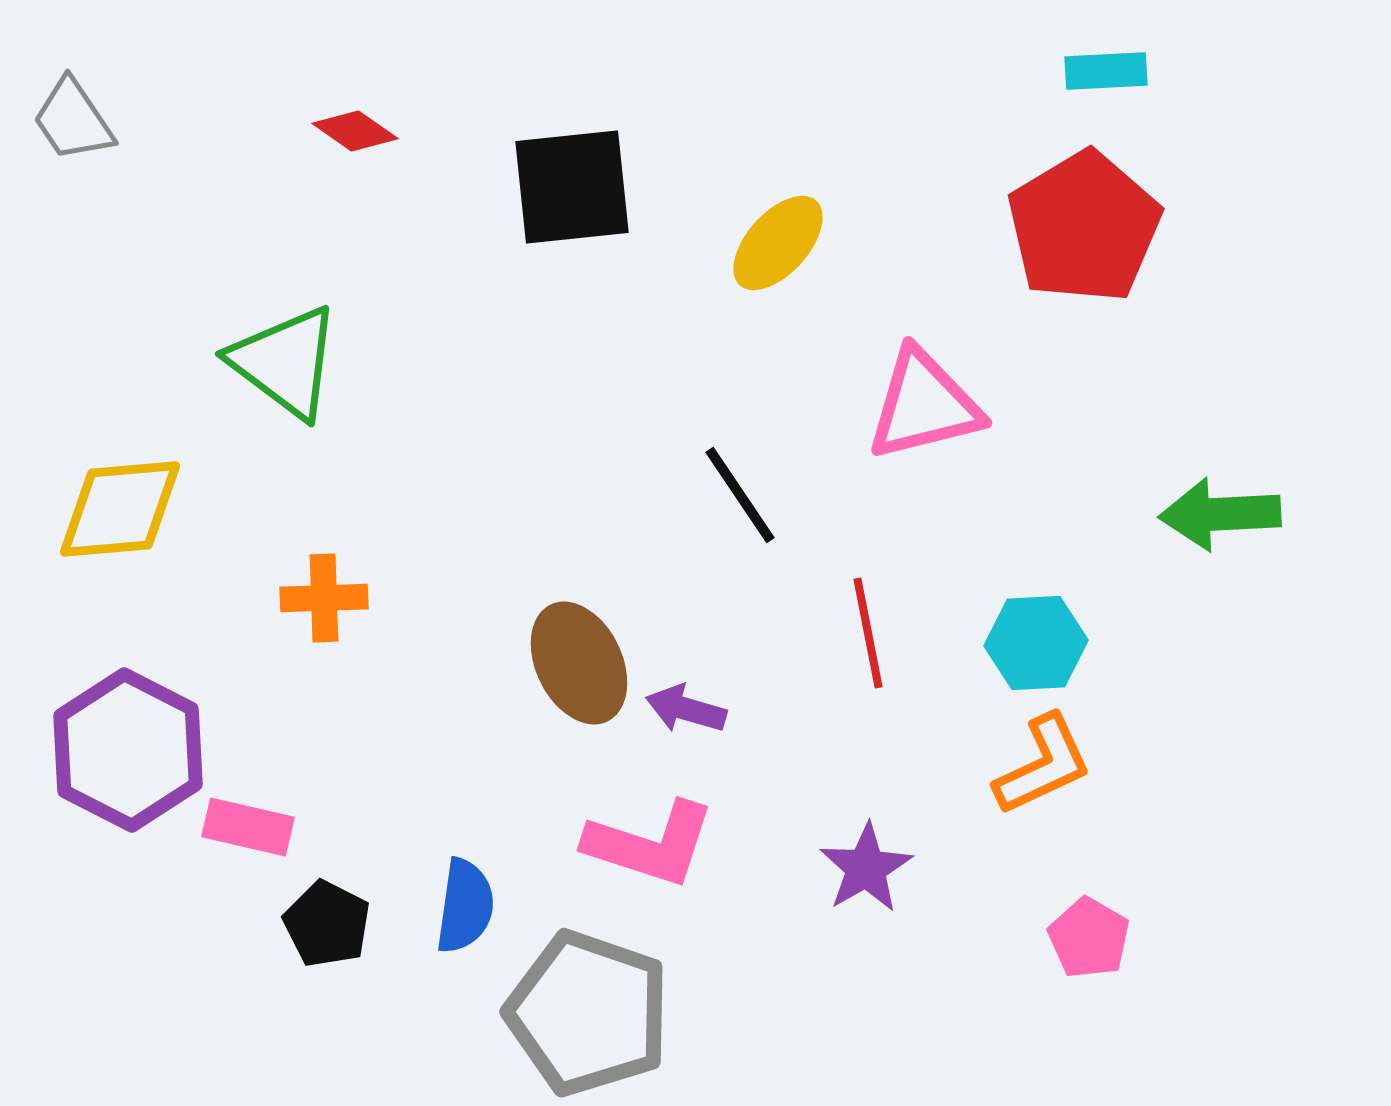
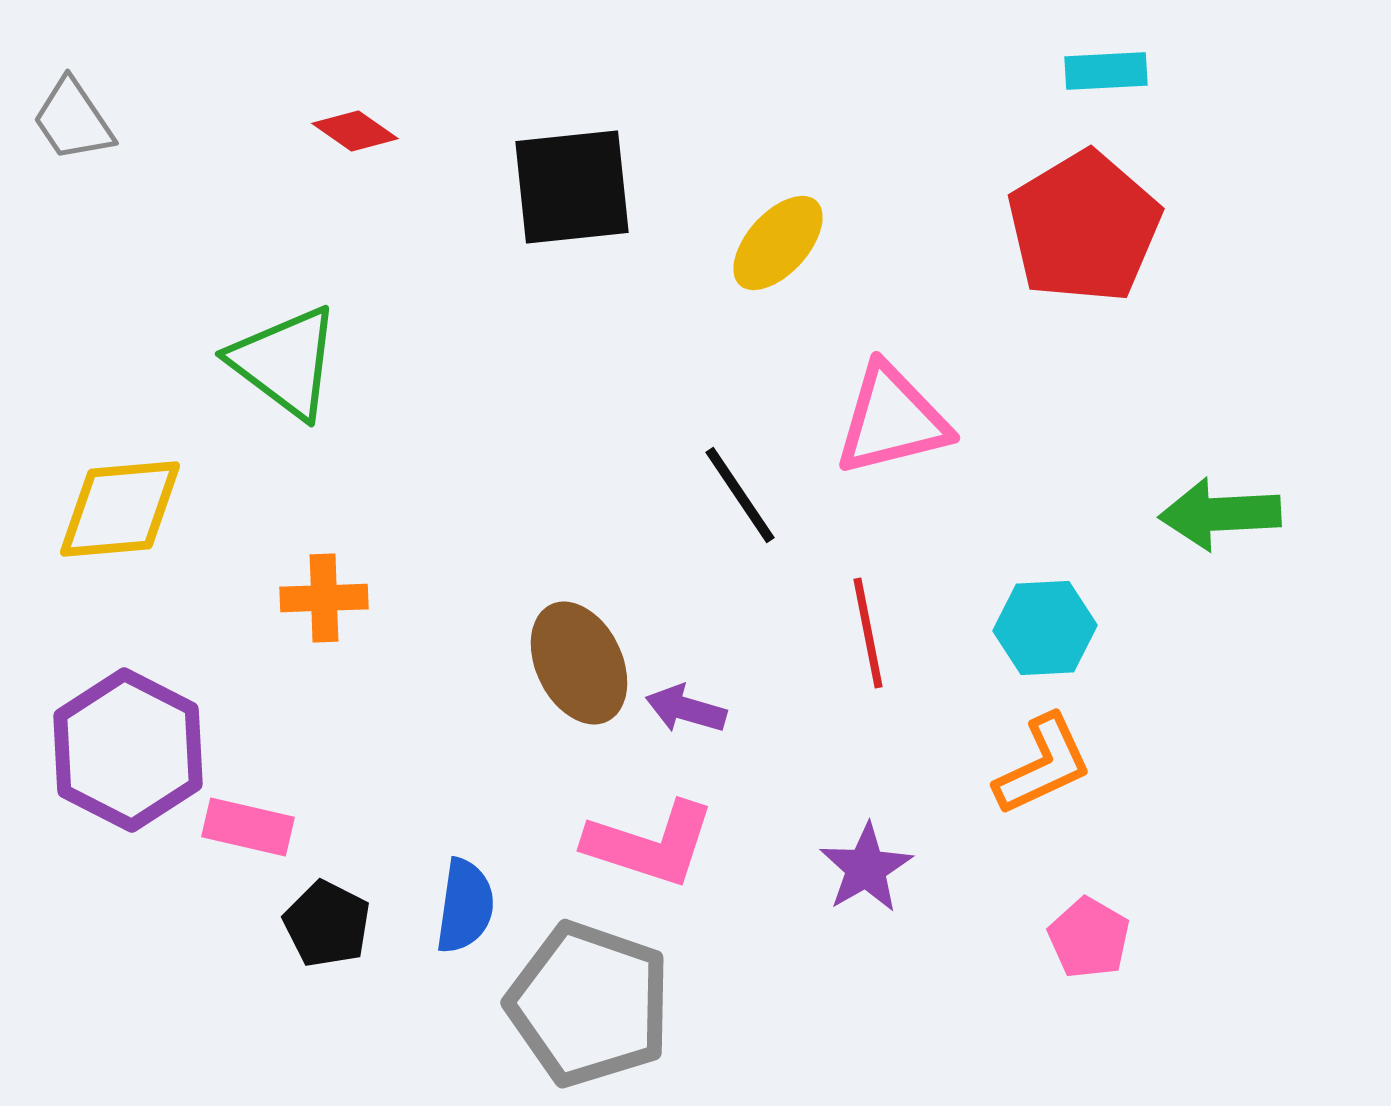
pink triangle: moved 32 px left, 15 px down
cyan hexagon: moved 9 px right, 15 px up
gray pentagon: moved 1 px right, 9 px up
